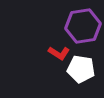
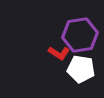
purple hexagon: moved 3 px left, 9 px down
